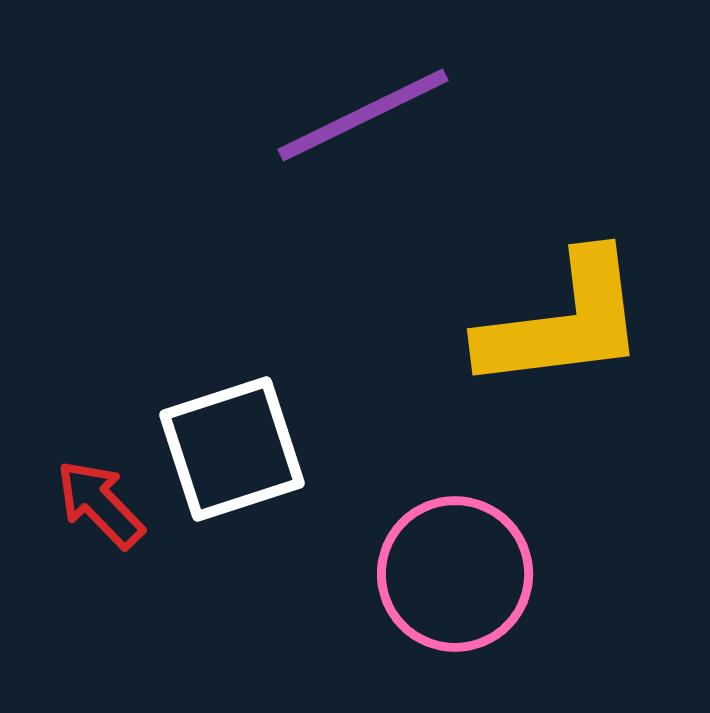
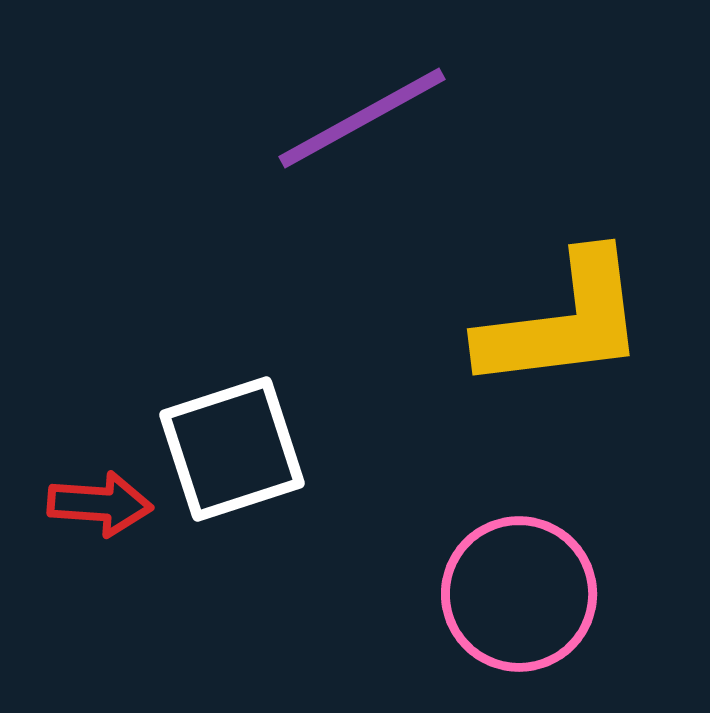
purple line: moved 1 px left, 3 px down; rotated 3 degrees counterclockwise
red arrow: rotated 138 degrees clockwise
pink circle: moved 64 px right, 20 px down
